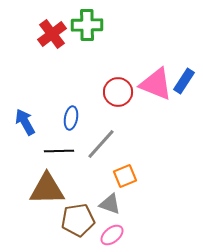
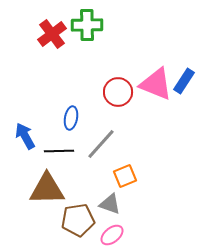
blue arrow: moved 14 px down
